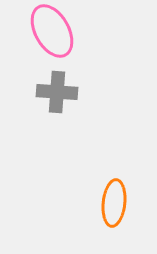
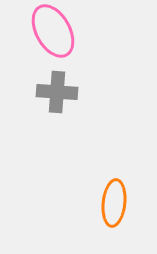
pink ellipse: moved 1 px right
